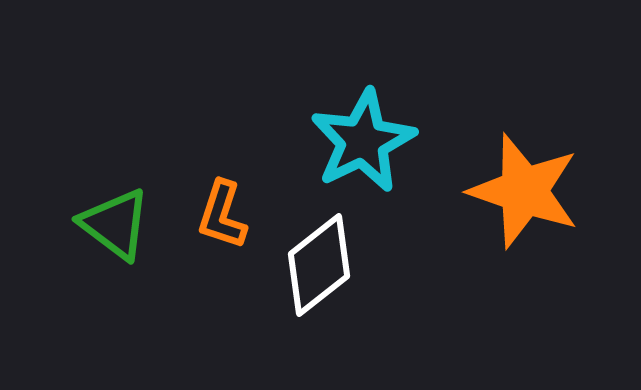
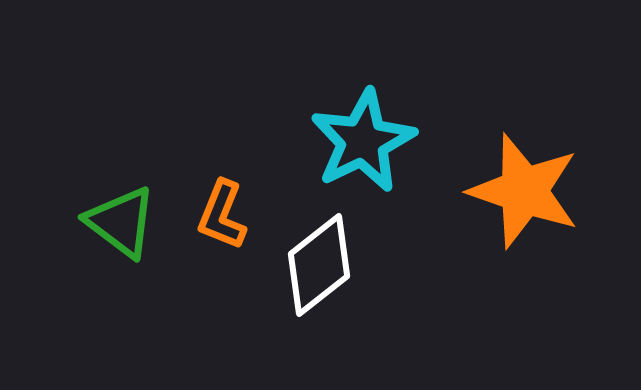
orange L-shape: rotated 4 degrees clockwise
green triangle: moved 6 px right, 2 px up
